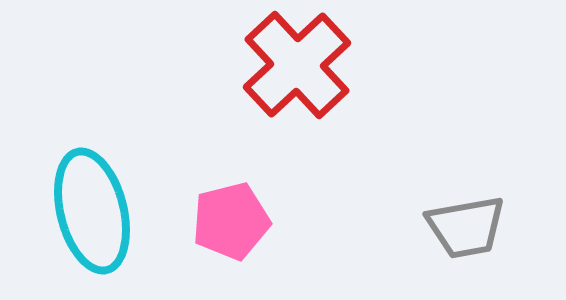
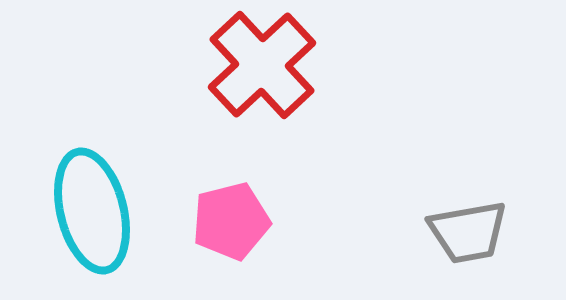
red cross: moved 35 px left
gray trapezoid: moved 2 px right, 5 px down
